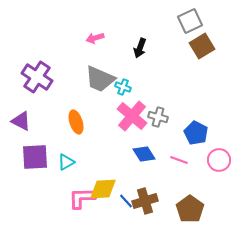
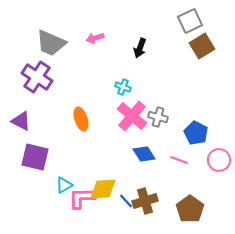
gray trapezoid: moved 49 px left, 36 px up
orange ellipse: moved 5 px right, 3 px up
purple square: rotated 16 degrees clockwise
cyan triangle: moved 2 px left, 23 px down
